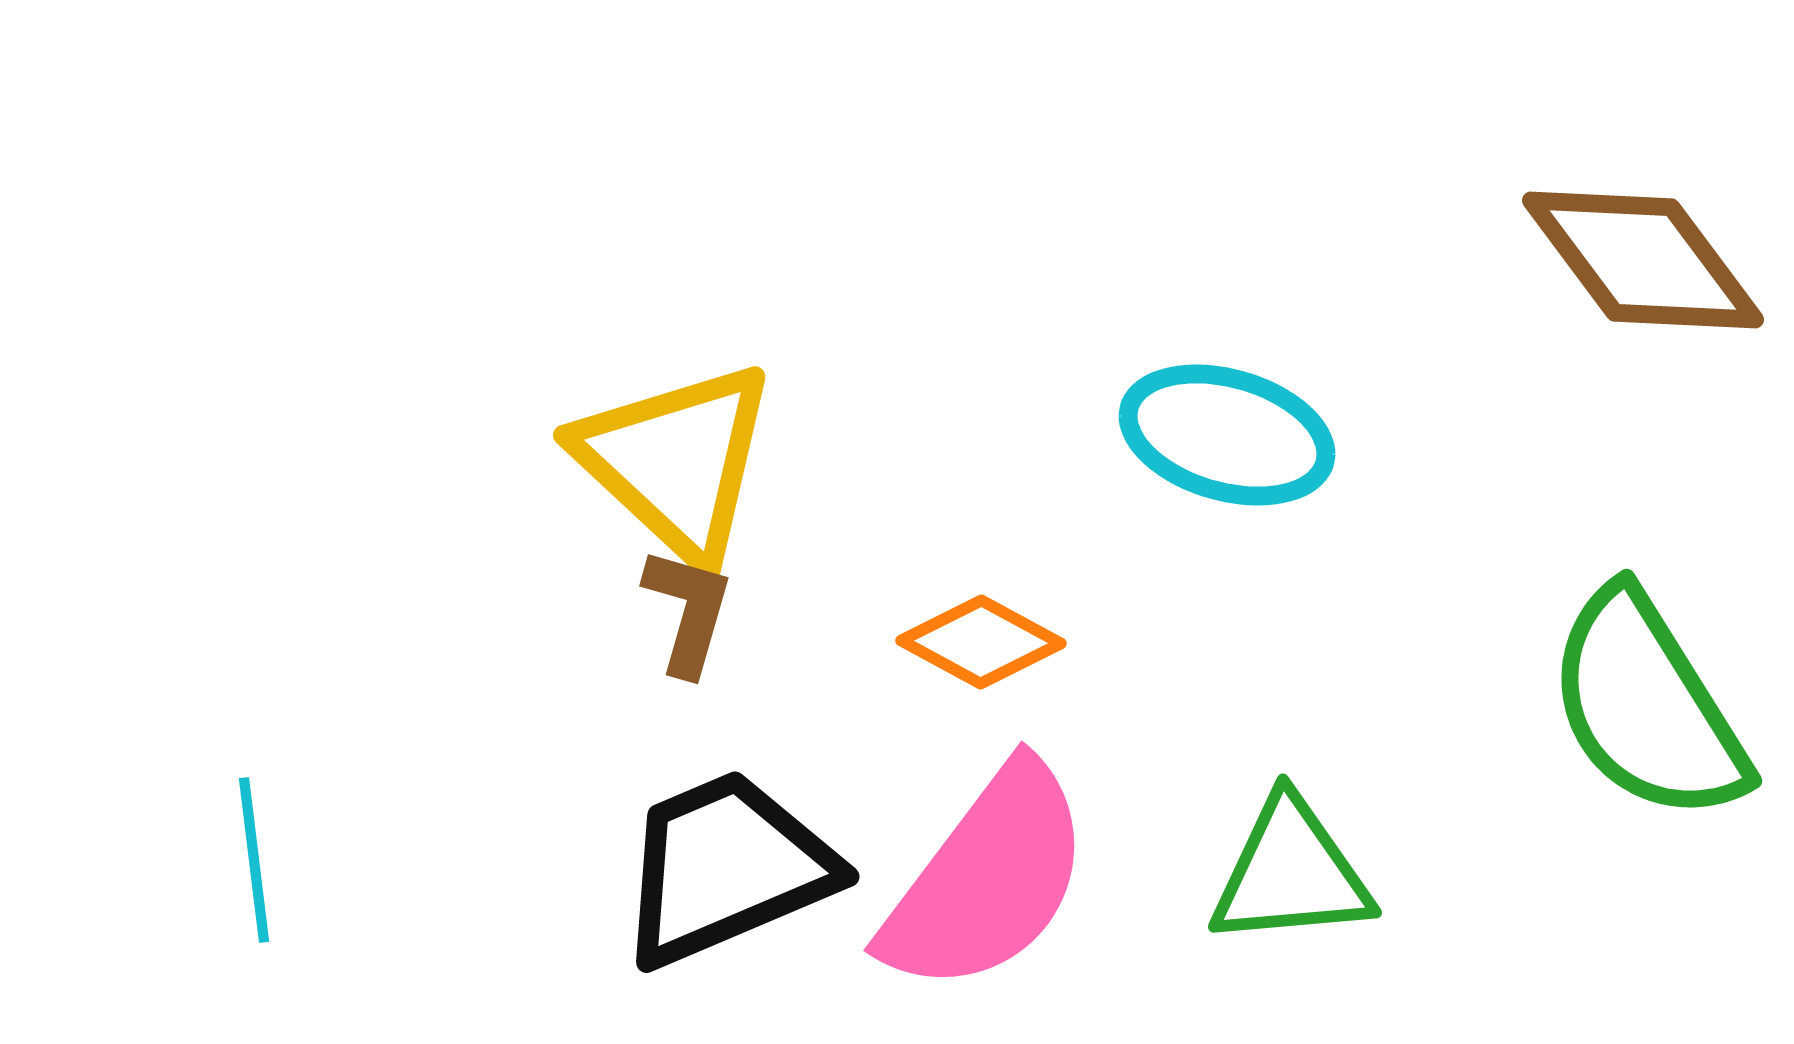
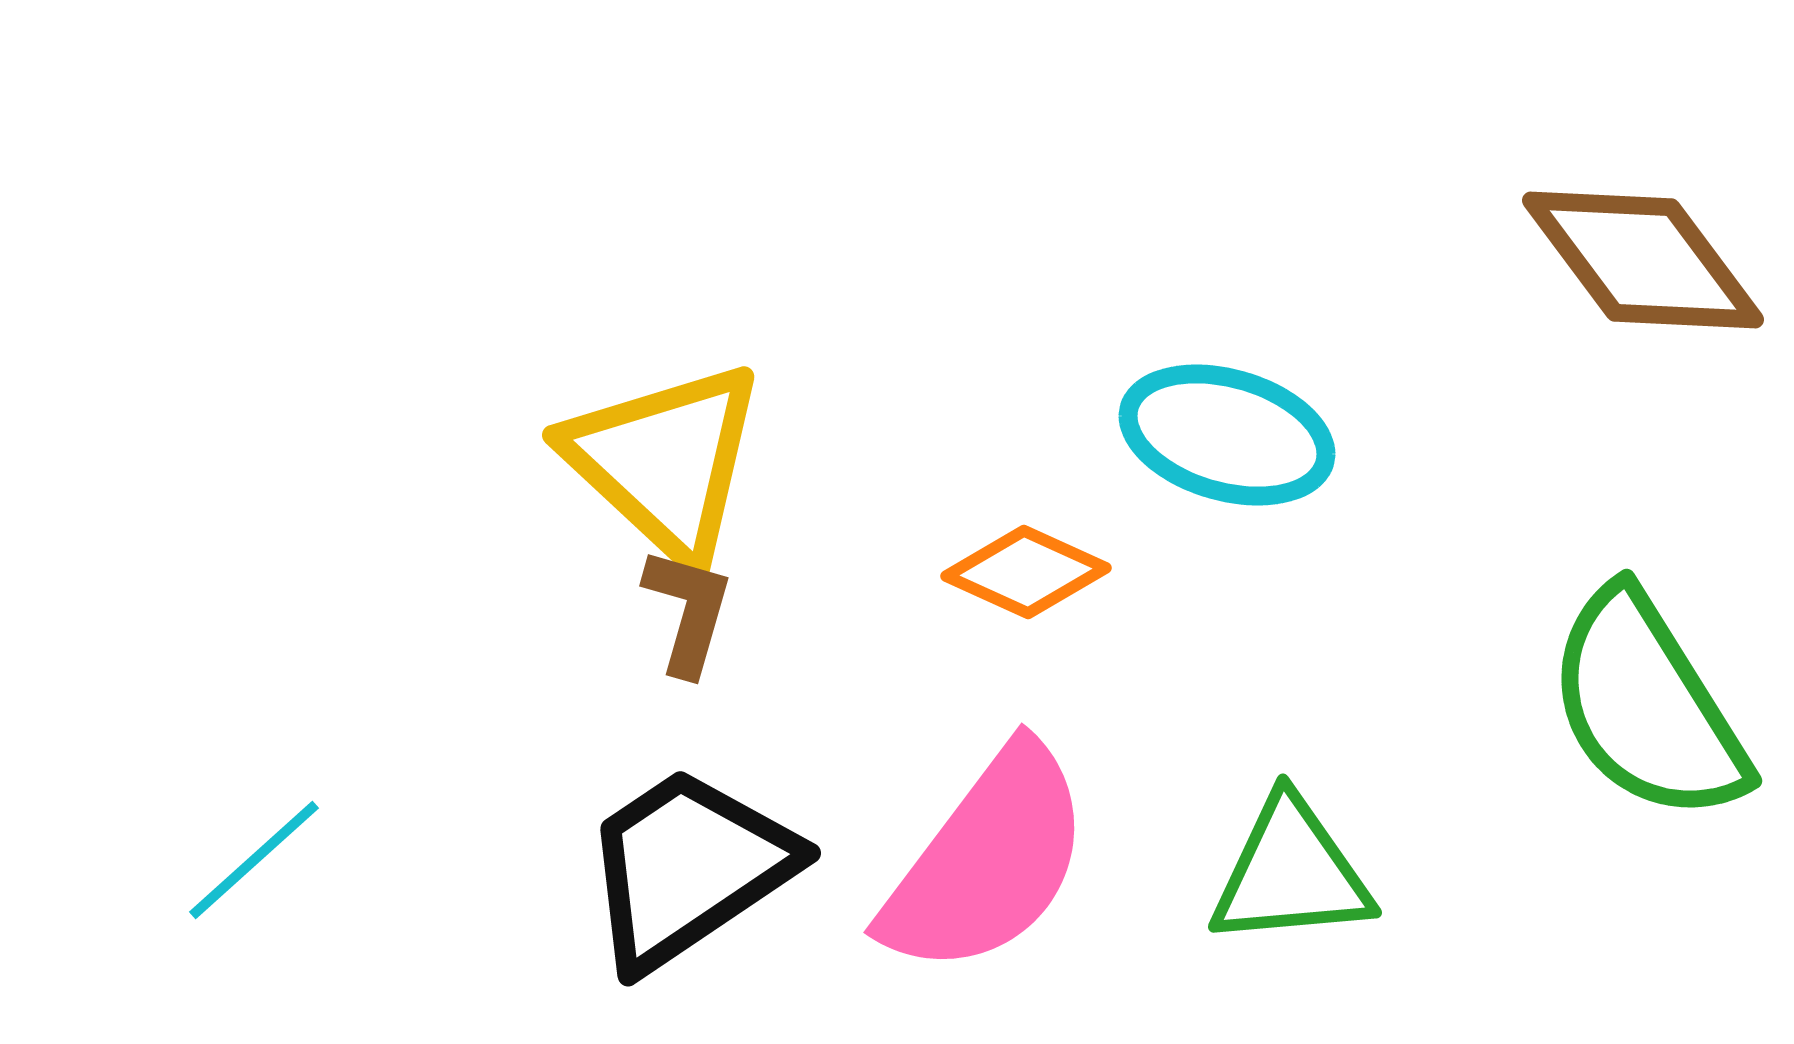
yellow triangle: moved 11 px left
orange diamond: moved 45 px right, 70 px up; rotated 4 degrees counterclockwise
cyan line: rotated 55 degrees clockwise
black trapezoid: moved 38 px left; rotated 11 degrees counterclockwise
pink semicircle: moved 18 px up
